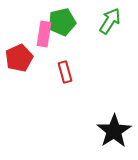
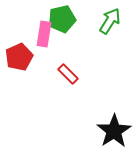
green pentagon: moved 3 px up
red pentagon: moved 1 px up
red rectangle: moved 3 px right, 2 px down; rotated 30 degrees counterclockwise
